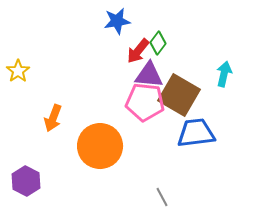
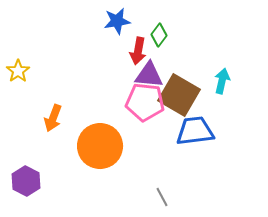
green diamond: moved 1 px right, 8 px up
red arrow: rotated 28 degrees counterclockwise
cyan arrow: moved 2 px left, 7 px down
blue trapezoid: moved 1 px left, 2 px up
